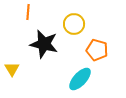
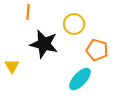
yellow triangle: moved 3 px up
